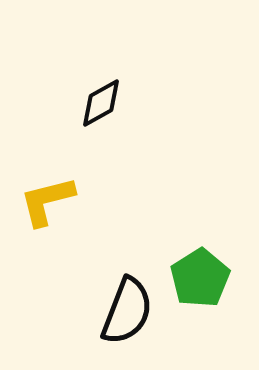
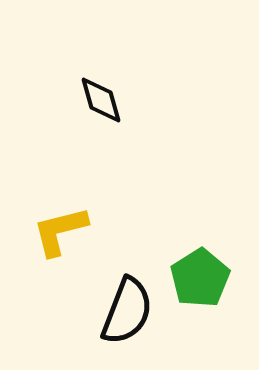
black diamond: moved 3 px up; rotated 76 degrees counterclockwise
yellow L-shape: moved 13 px right, 30 px down
